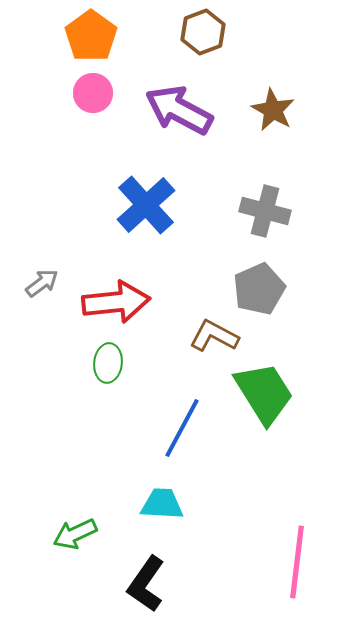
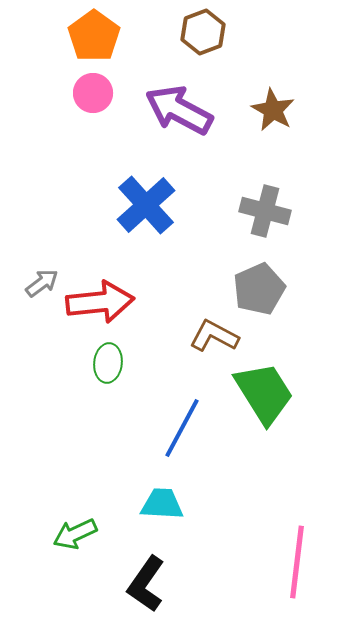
orange pentagon: moved 3 px right
red arrow: moved 16 px left
